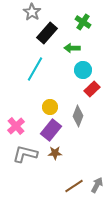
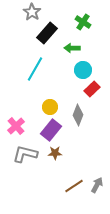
gray diamond: moved 1 px up
